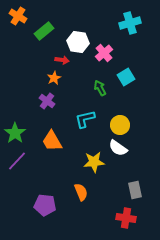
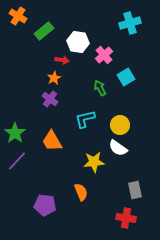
pink cross: moved 2 px down
purple cross: moved 3 px right, 2 px up
